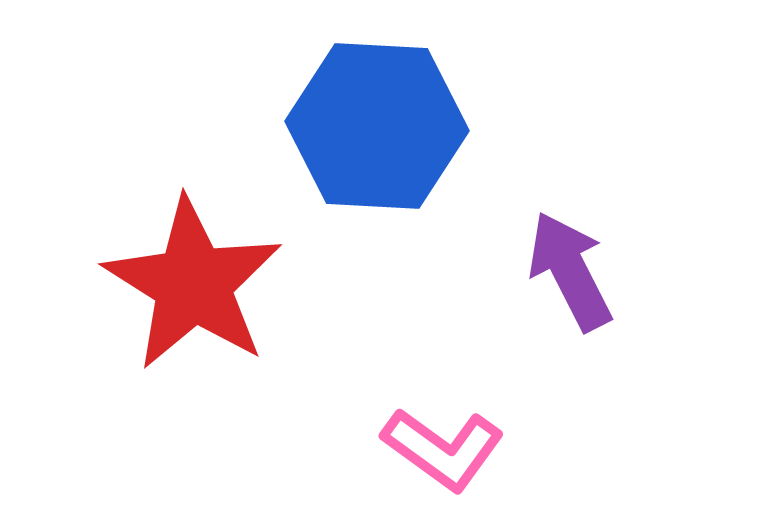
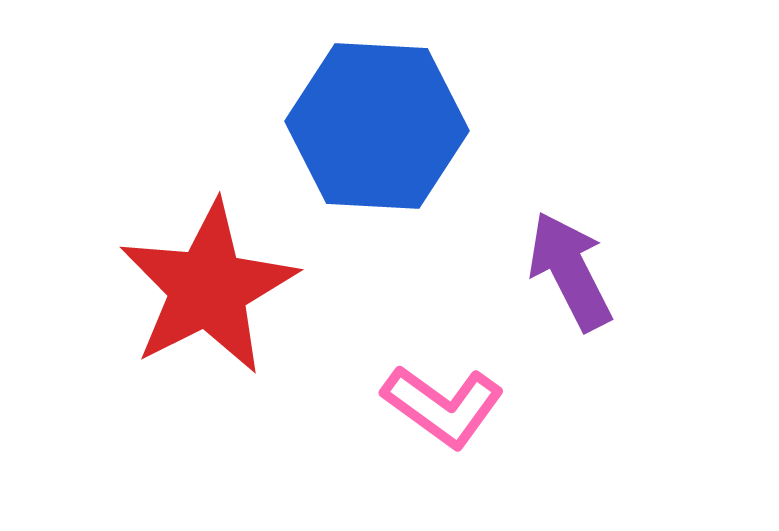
red star: moved 15 px right, 4 px down; rotated 13 degrees clockwise
pink L-shape: moved 43 px up
